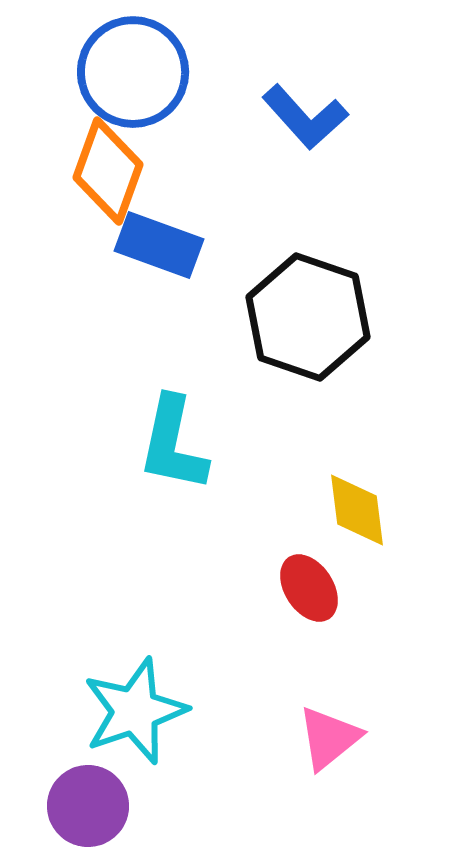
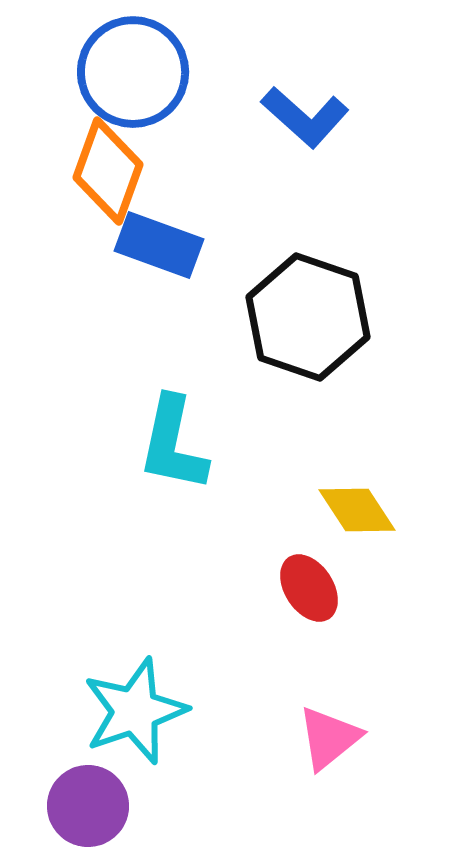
blue L-shape: rotated 6 degrees counterclockwise
yellow diamond: rotated 26 degrees counterclockwise
